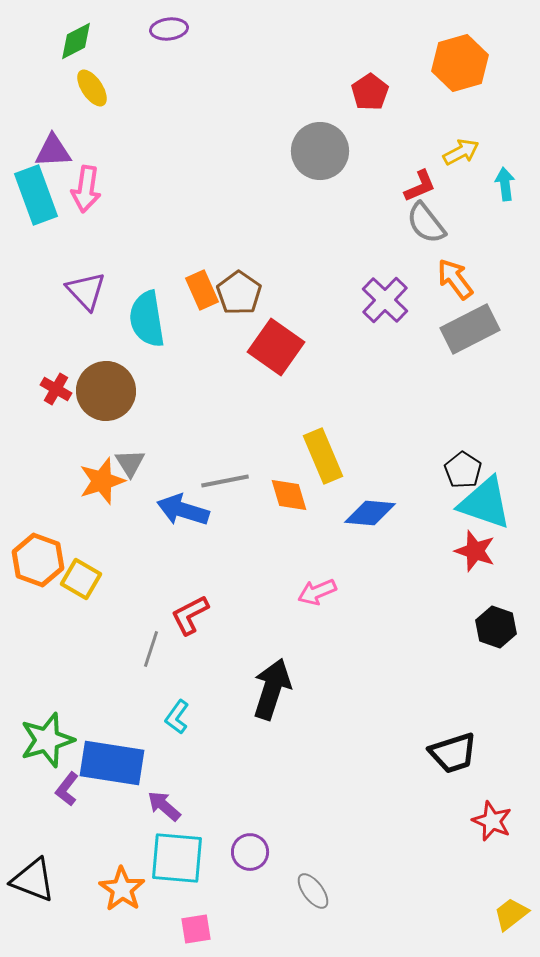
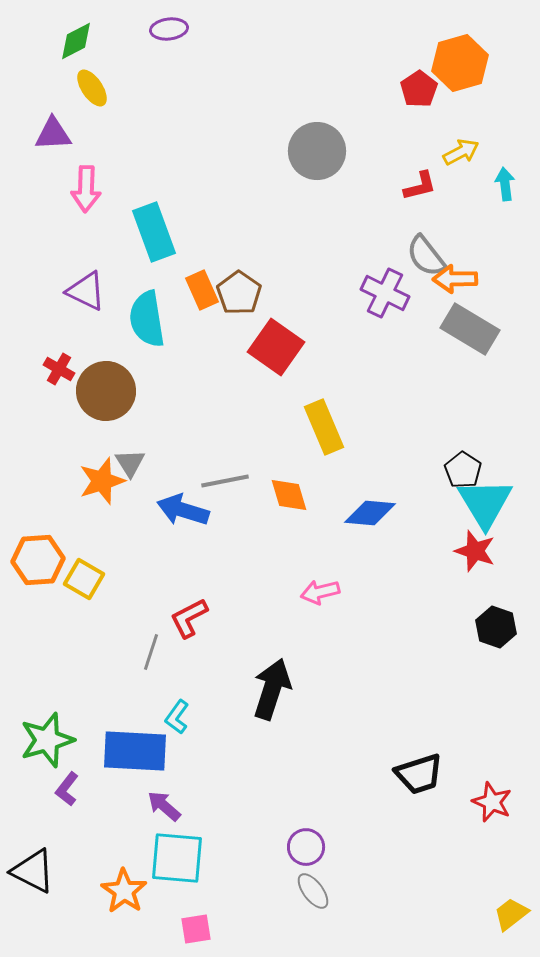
red pentagon at (370, 92): moved 49 px right, 3 px up
purple triangle at (53, 151): moved 17 px up
gray circle at (320, 151): moved 3 px left
red L-shape at (420, 186): rotated 9 degrees clockwise
pink arrow at (86, 189): rotated 6 degrees counterclockwise
cyan rectangle at (36, 195): moved 118 px right, 37 px down
gray semicircle at (426, 223): moved 33 px down
orange arrow at (455, 279): rotated 54 degrees counterclockwise
purple triangle at (86, 291): rotated 21 degrees counterclockwise
purple cross at (385, 300): moved 7 px up; rotated 18 degrees counterclockwise
gray rectangle at (470, 329): rotated 58 degrees clockwise
red cross at (56, 389): moved 3 px right, 20 px up
yellow rectangle at (323, 456): moved 1 px right, 29 px up
cyan triangle at (485, 503): rotated 40 degrees clockwise
orange hexagon at (38, 560): rotated 24 degrees counterclockwise
yellow square at (81, 579): moved 3 px right
pink arrow at (317, 592): moved 3 px right; rotated 9 degrees clockwise
red L-shape at (190, 615): moved 1 px left, 3 px down
gray line at (151, 649): moved 3 px down
black trapezoid at (453, 753): moved 34 px left, 21 px down
blue rectangle at (112, 763): moved 23 px right, 12 px up; rotated 6 degrees counterclockwise
red star at (492, 821): moved 19 px up
purple circle at (250, 852): moved 56 px right, 5 px up
black triangle at (33, 880): moved 9 px up; rotated 6 degrees clockwise
orange star at (122, 889): moved 2 px right, 2 px down
